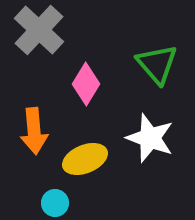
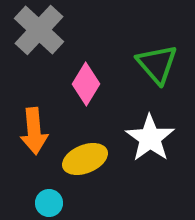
white star: rotated 15 degrees clockwise
cyan circle: moved 6 px left
